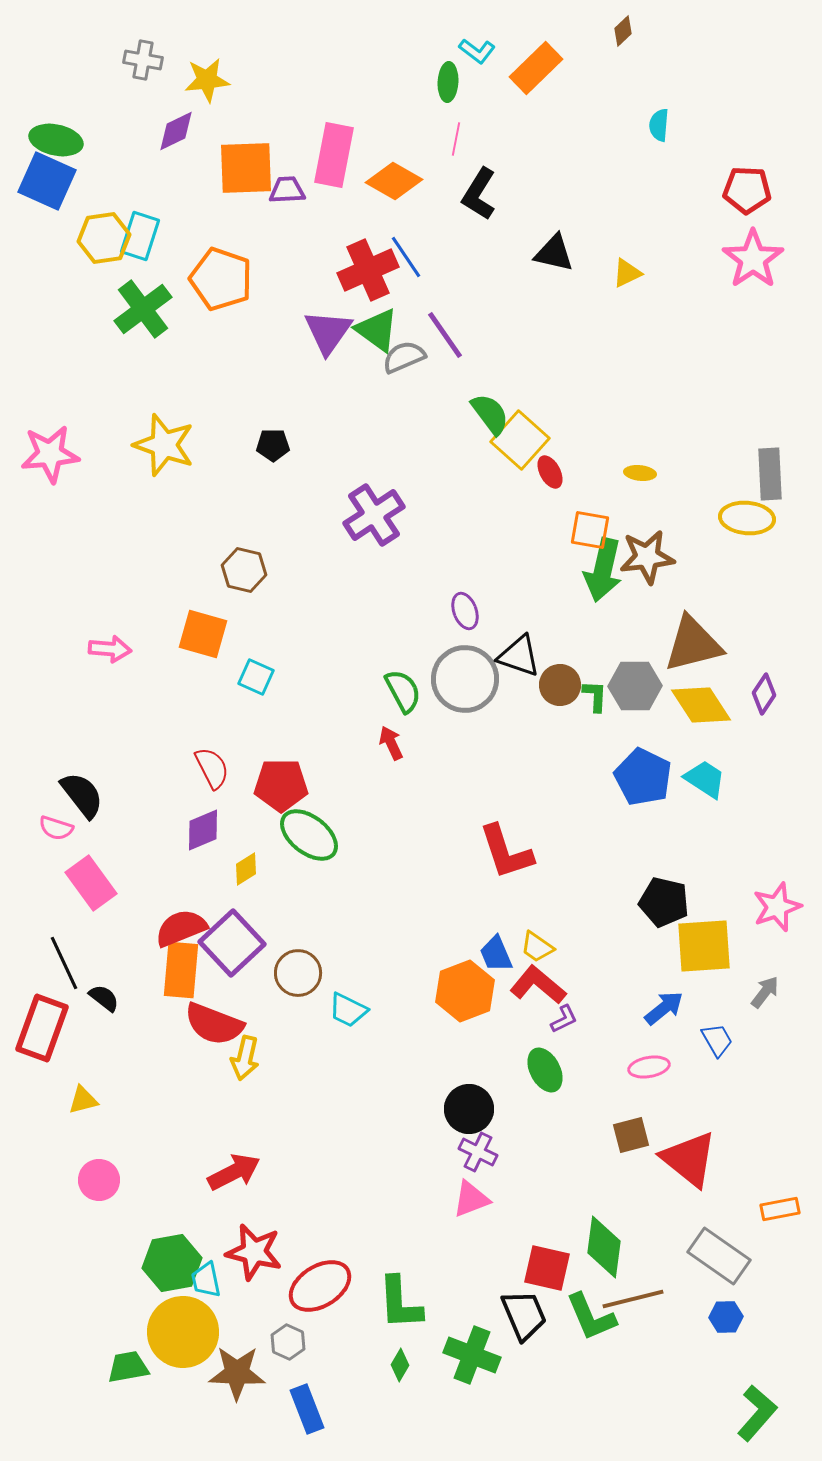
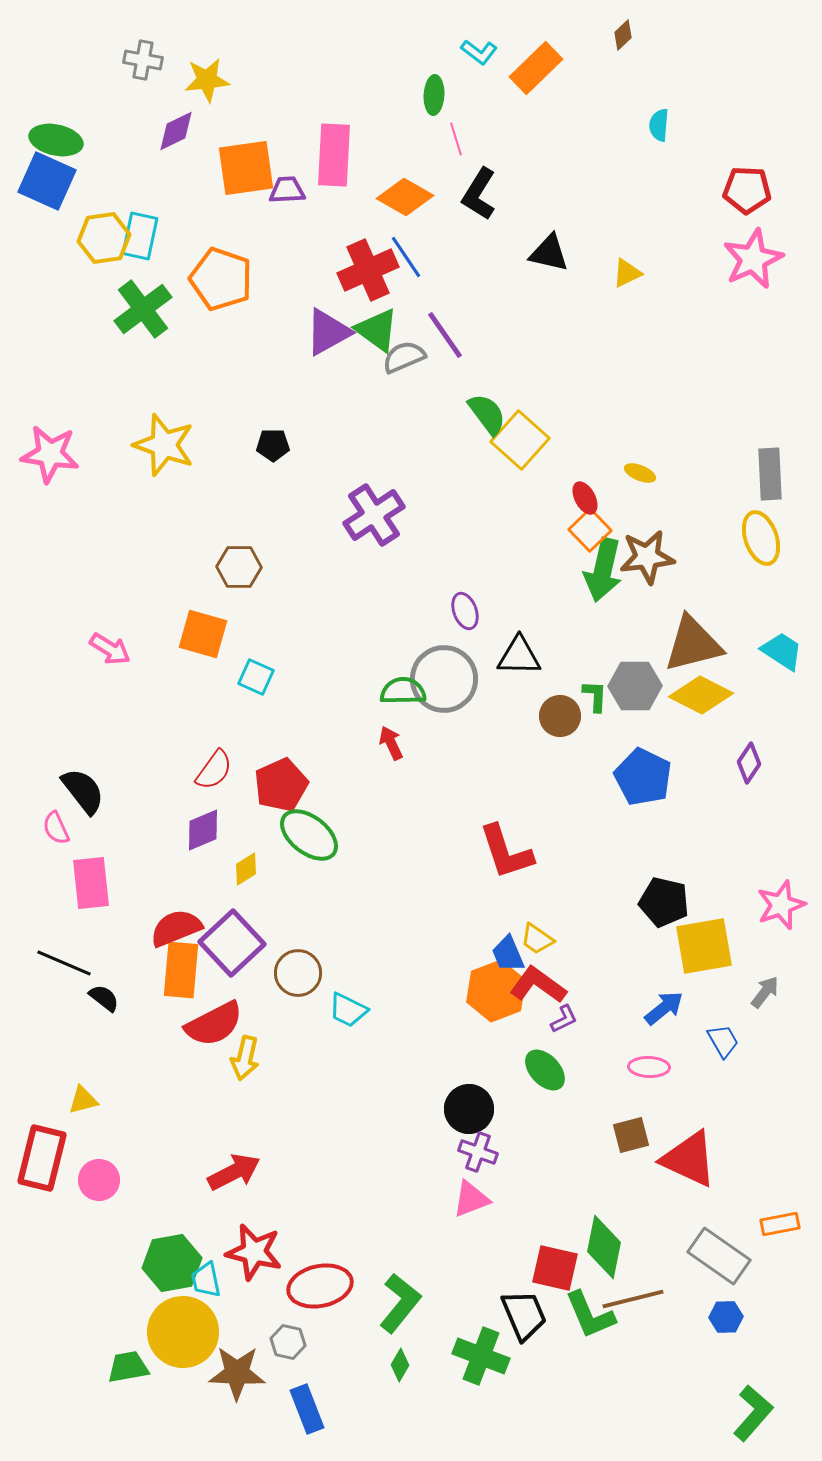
brown diamond at (623, 31): moved 4 px down
cyan L-shape at (477, 51): moved 2 px right, 1 px down
green ellipse at (448, 82): moved 14 px left, 13 px down
pink line at (456, 139): rotated 28 degrees counterclockwise
pink rectangle at (334, 155): rotated 8 degrees counterclockwise
orange square at (246, 168): rotated 6 degrees counterclockwise
orange diamond at (394, 181): moved 11 px right, 16 px down
cyan rectangle at (140, 236): rotated 6 degrees counterclockwise
black triangle at (554, 253): moved 5 px left
pink star at (753, 259): rotated 10 degrees clockwise
purple triangle at (328, 332): rotated 26 degrees clockwise
green semicircle at (490, 414): moved 3 px left
pink star at (50, 454): rotated 14 degrees clockwise
red ellipse at (550, 472): moved 35 px right, 26 px down
yellow ellipse at (640, 473): rotated 16 degrees clockwise
yellow ellipse at (747, 518): moved 14 px right, 20 px down; rotated 66 degrees clockwise
orange square at (590, 530): rotated 36 degrees clockwise
brown hexagon at (244, 570): moved 5 px left, 3 px up; rotated 12 degrees counterclockwise
pink arrow at (110, 649): rotated 27 degrees clockwise
black triangle at (519, 656): rotated 18 degrees counterclockwise
gray circle at (465, 679): moved 21 px left
brown circle at (560, 685): moved 31 px down
green semicircle at (403, 691): rotated 63 degrees counterclockwise
purple diamond at (764, 694): moved 15 px left, 69 px down
yellow diamond at (701, 705): moved 10 px up; rotated 30 degrees counterclockwise
red semicircle at (212, 768): moved 2 px right, 2 px down; rotated 63 degrees clockwise
cyan trapezoid at (705, 779): moved 77 px right, 128 px up
red pentagon at (281, 785): rotated 24 degrees counterclockwise
black semicircle at (82, 795): moved 1 px right, 4 px up
pink semicircle at (56, 828): rotated 48 degrees clockwise
pink rectangle at (91, 883): rotated 30 degrees clockwise
pink star at (777, 907): moved 4 px right, 2 px up
red semicircle at (181, 928): moved 5 px left
yellow square at (704, 946): rotated 6 degrees counterclockwise
yellow trapezoid at (537, 947): moved 8 px up
blue trapezoid at (496, 954): moved 12 px right
black line at (64, 963): rotated 42 degrees counterclockwise
red L-shape at (538, 985): rotated 4 degrees counterclockwise
orange hexagon at (465, 991): moved 31 px right
red semicircle at (214, 1024): rotated 48 degrees counterclockwise
red rectangle at (42, 1028): moved 130 px down; rotated 6 degrees counterclockwise
blue trapezoid at (717, 1040): moved 6 px right, 1 px down
pink ellipse at (649, 1067): rotated 12 degrees clockwise
green ellipse at (545, 1070): rotated 15 degrees counterclockwise
purple cross at (478, 1152): rotated 6 degrees counterclockwise
red triangle at (689, 1159): rotated 14 degrees counterclockwise
orange rectangle at (780, 1209): moved 15 px down
green diamond at (604, 1247): rotated 4 degrees clockwise
red square at (547, 1268): moved 8 px right
red ellipse at (320, 1286): rotated 20 degrees clockwise
green L-shape at (400, 1303): rotated 138 degrees counterclockwise
green L-shape at (591, 1317): moved 1 px left, 2 px up
gray hexagon at (288, 1342): rotated 12 degrees counterclockwise
green cross at (472, 1355): moved 9 px right, 1 px down
green L-shape at (757, 1413): moved 4 px left
